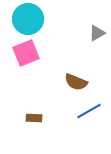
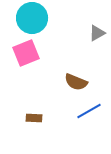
cyan circle: moved 4 px right, 1 px up
